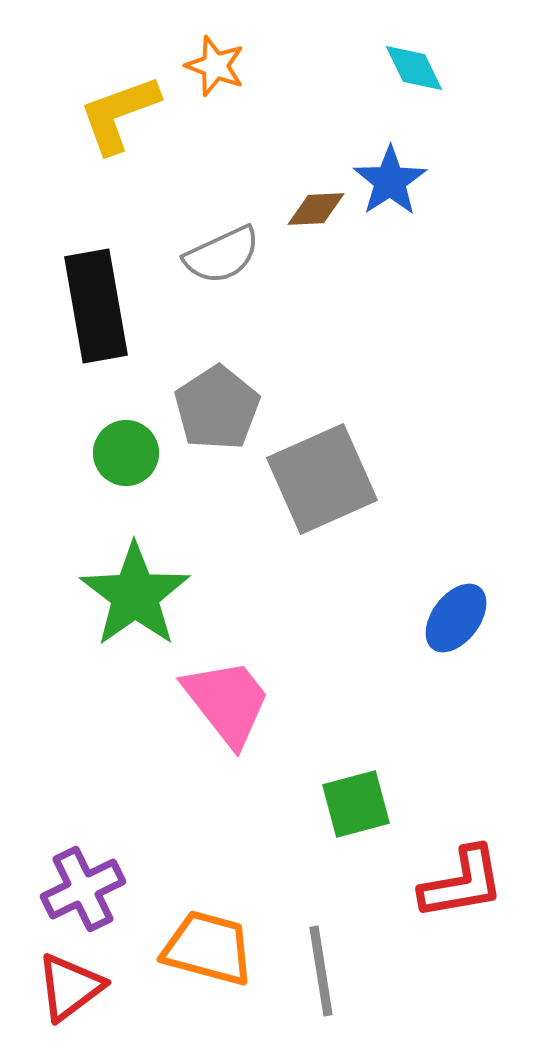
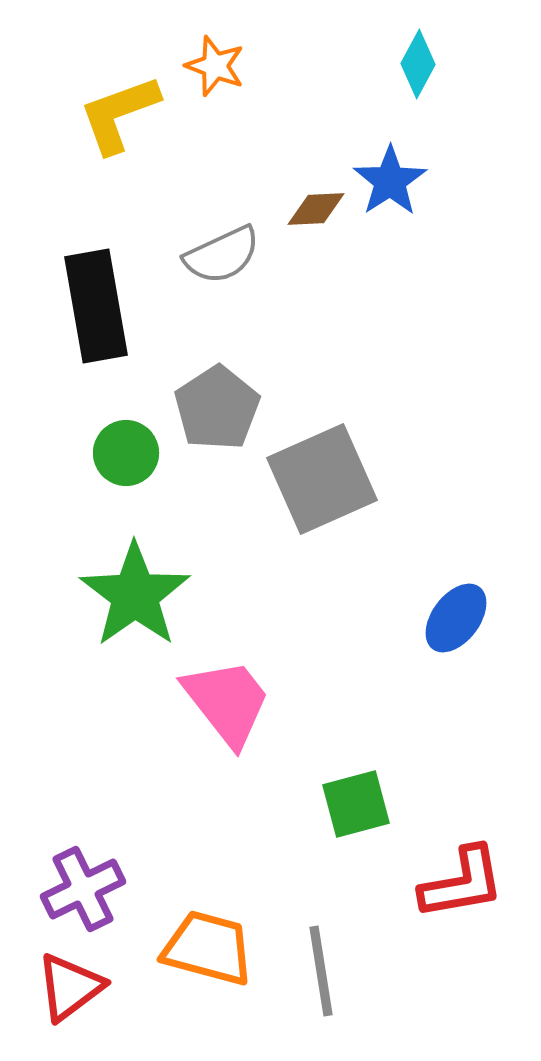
cyan diamond: moved 4 px right, 4 px up; rotated 54 degrees clockwise
